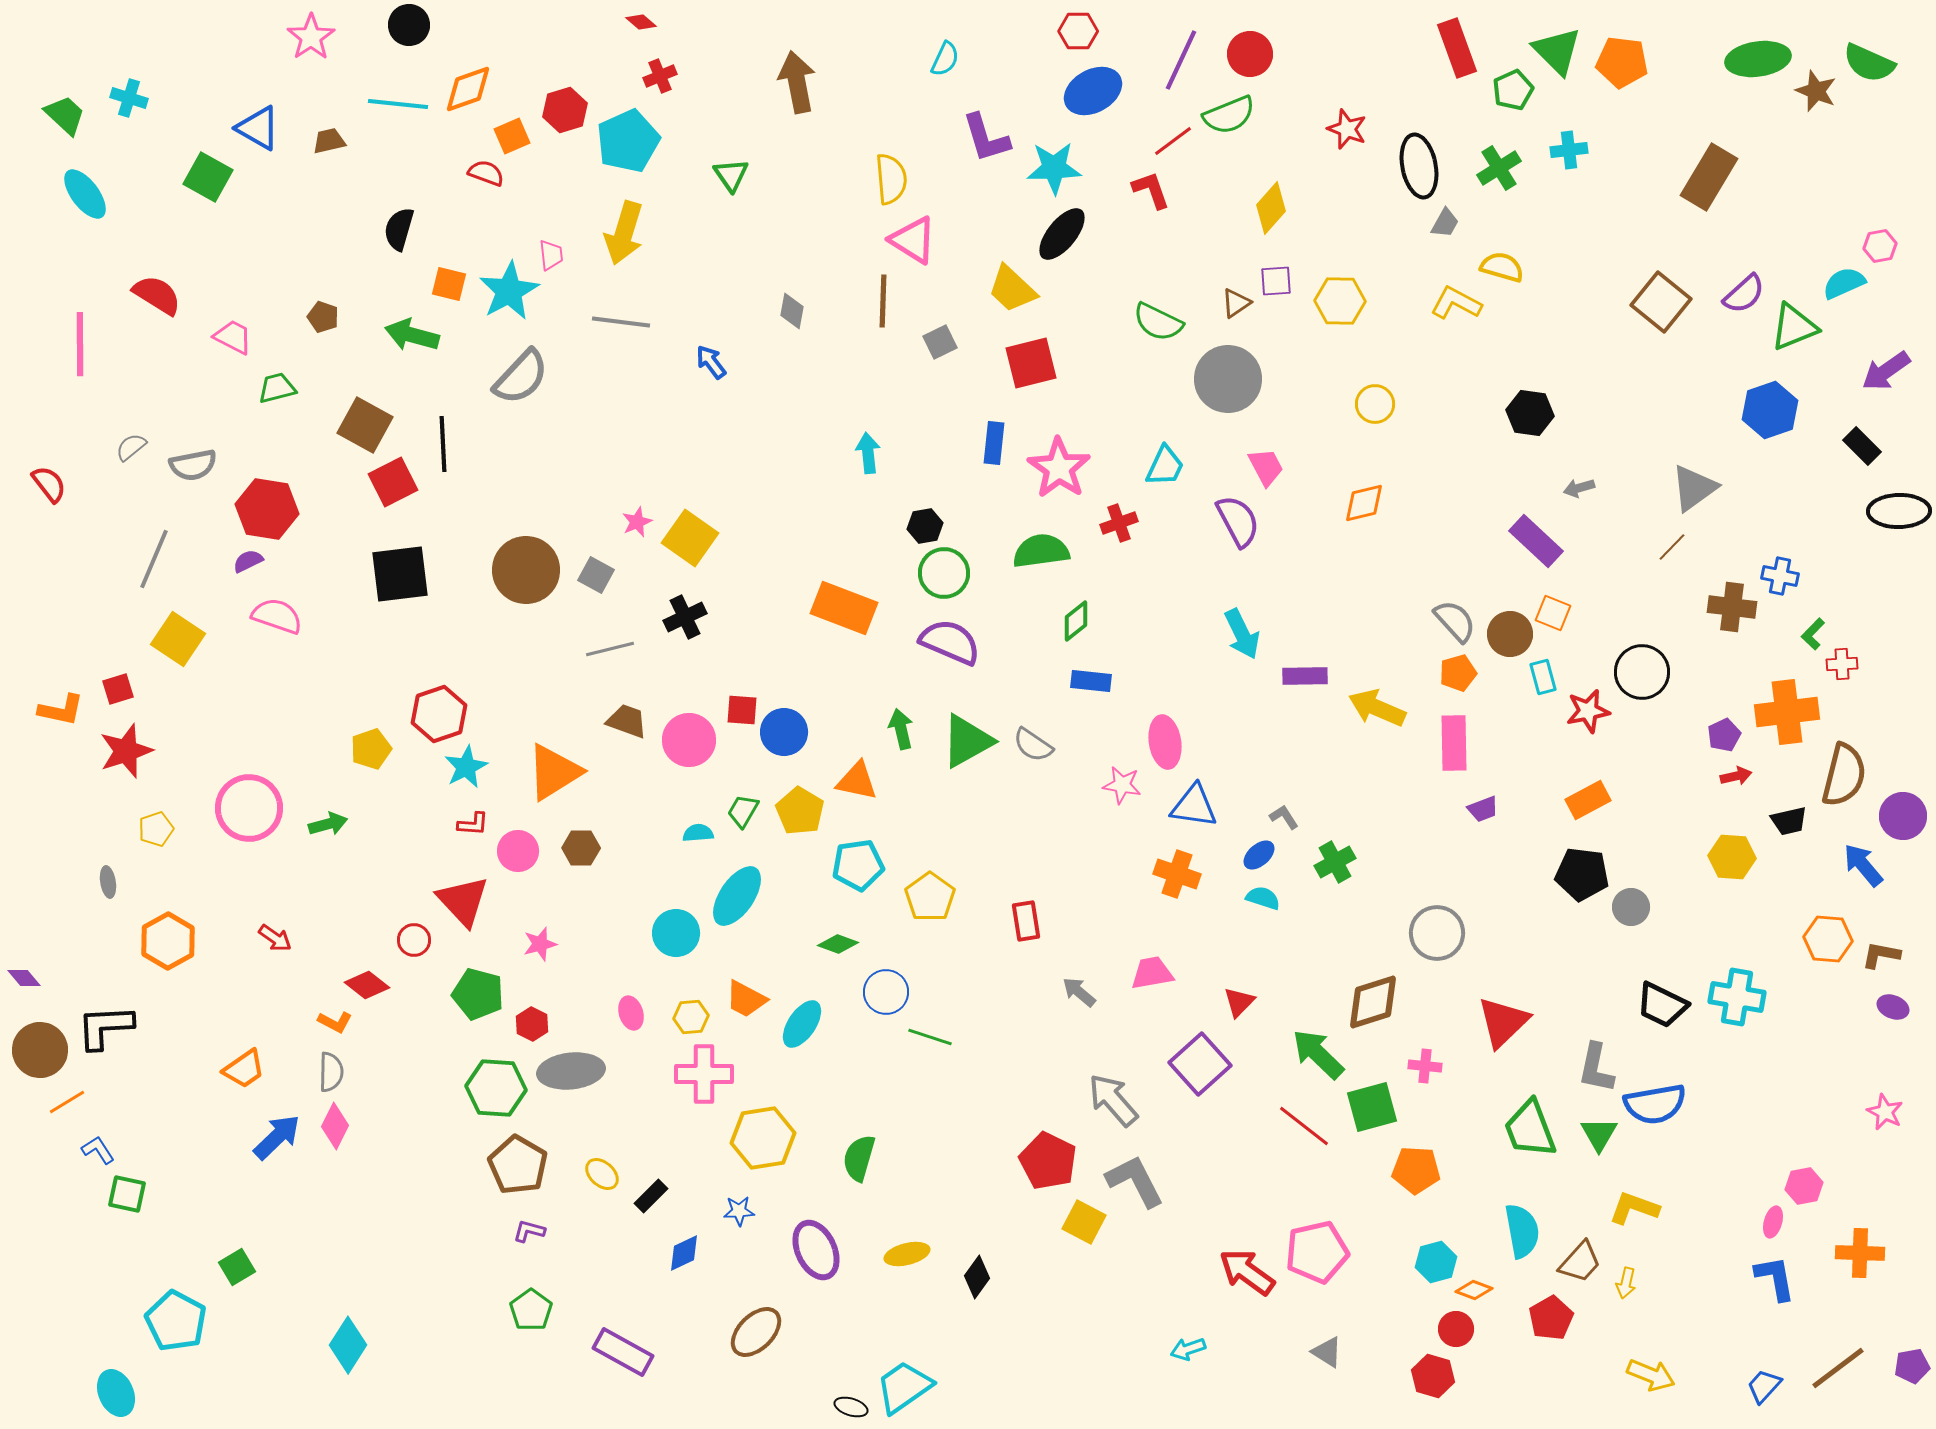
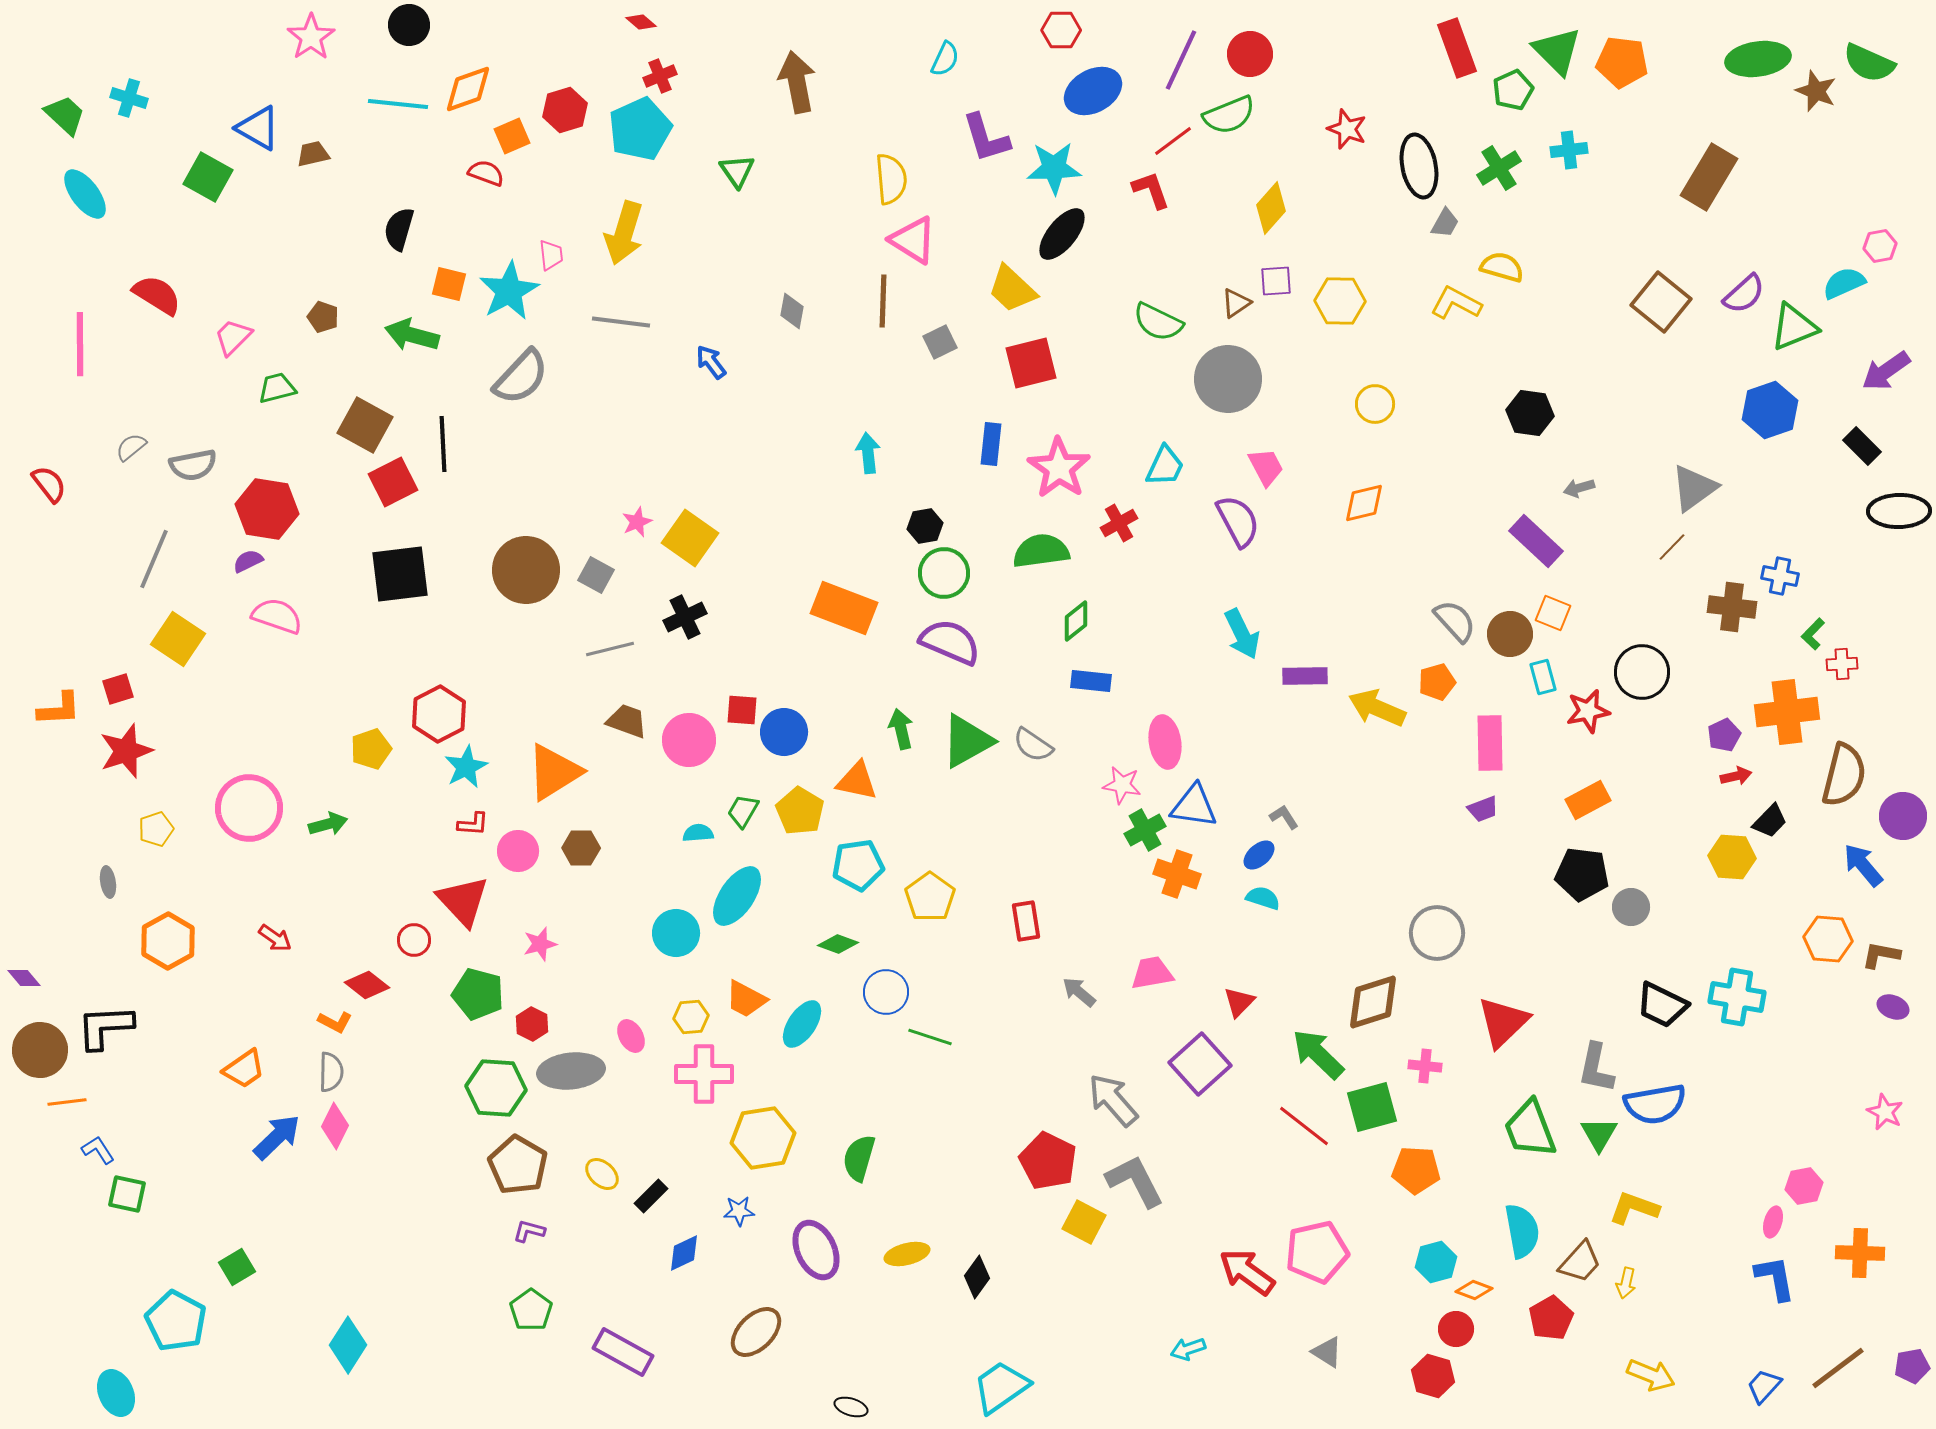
red hexagon at (1078, 31): moved 17 px left, 1 px up
brown trapezoid at (329, 141): moved 16 px left, 13 px down
cyan pentagon at (628, 141): moved 12 px right, 12 px up
green triangle at (731, 175): moved 6 px right, 4 px up
pink trapezoid at (233, 337): rotated 72 degrees counterclockwise
blue rectangle at (994, 443): moved 3 px left, 1 px down
red cross at (1119, 523): rotated 9 degrees counterclockwise
orange pentagon at (1458, 673): moved 21 px left, 9 px down
orange L-shape at (61, 710): moved 2 px left, 1 px up; rotated 15 degrees counterclockwise
red hexagon at (439, 714): rotated 8 degrees counterclockwise
pink rectangle at (1454, 743): moved 36 px right
black trapezoid at (1789, 821): moved 19 px left; rotated 33 degrees counterclockwise
green cross at (1335, 862): moved 190 px left, 32 px up
pink ellipse at (631, 1013): moved 23 px down; rotated 12 degrees counterclockwise
orange line at (67, 1102): rotated 24 degrees clockwise
cyan trapezoid at (904, 1387): moved 97 px right
